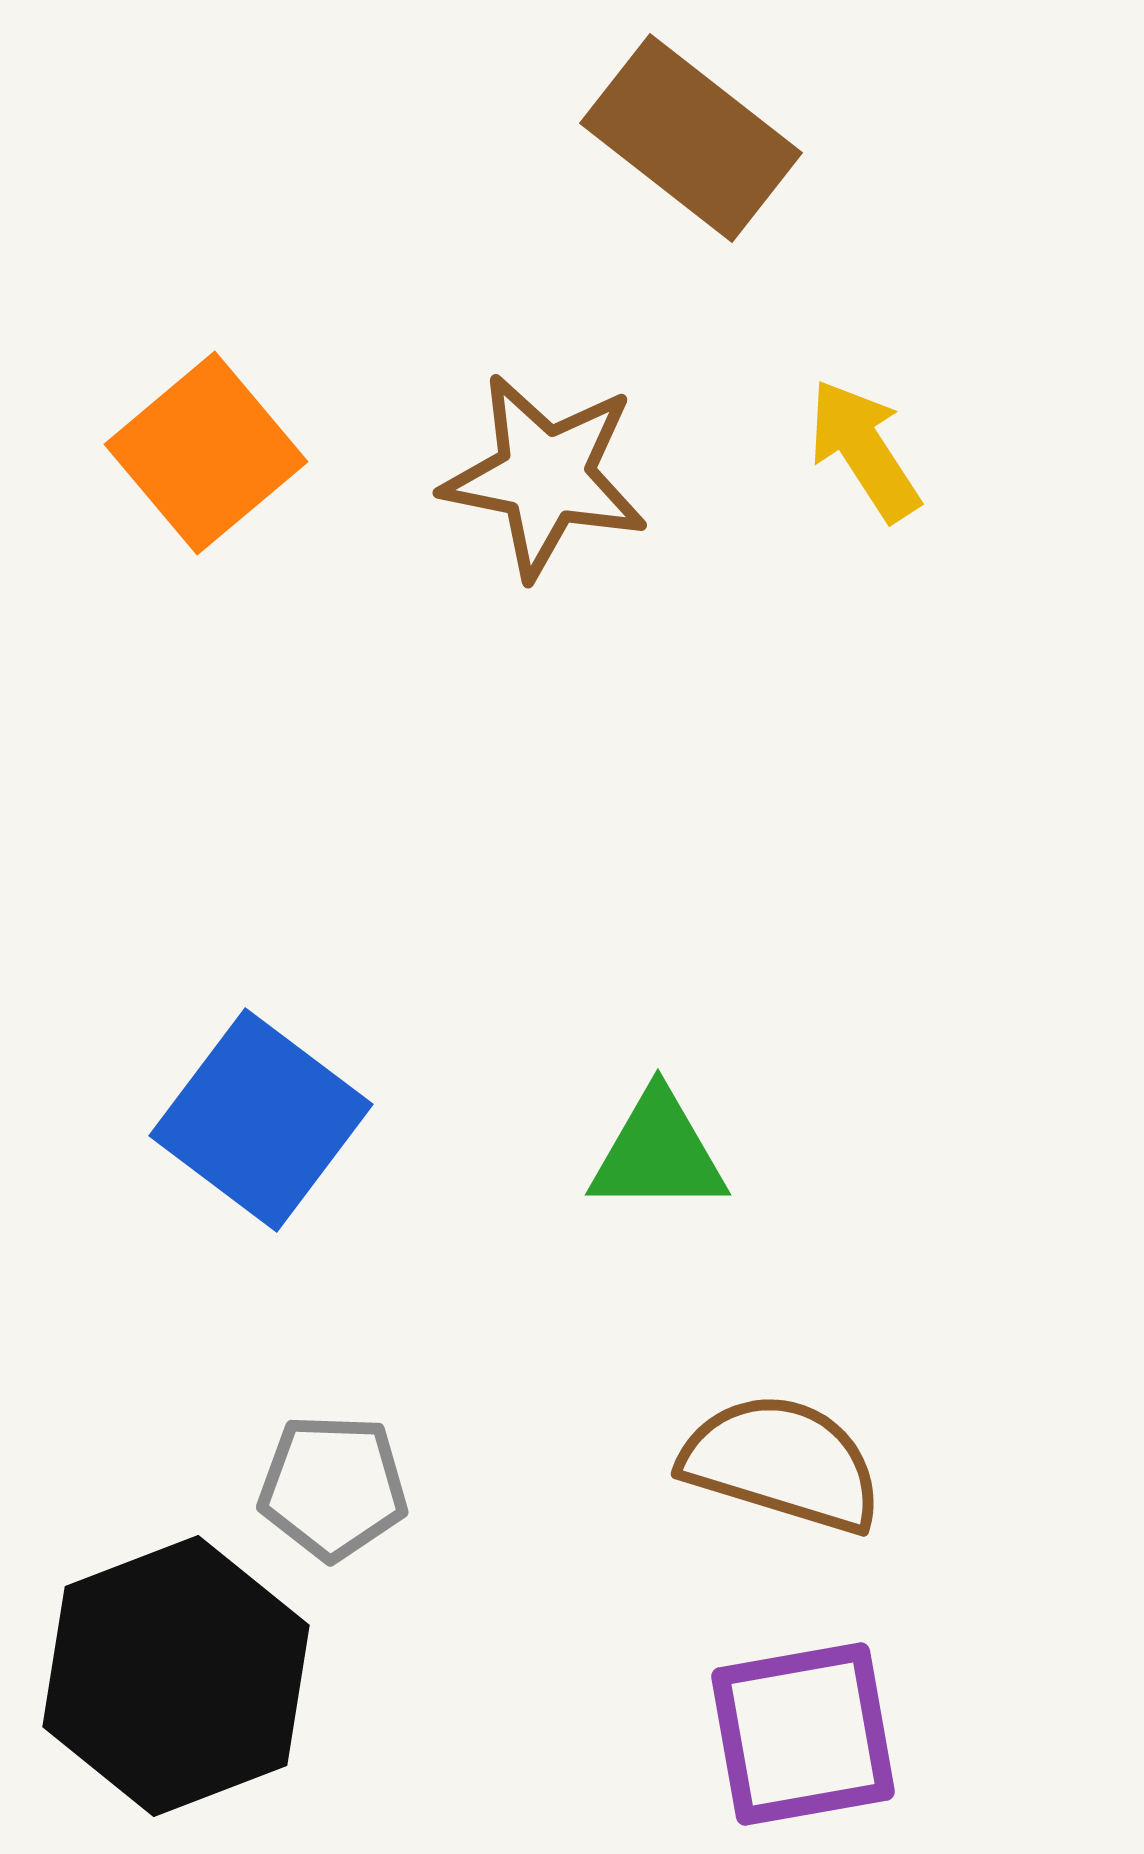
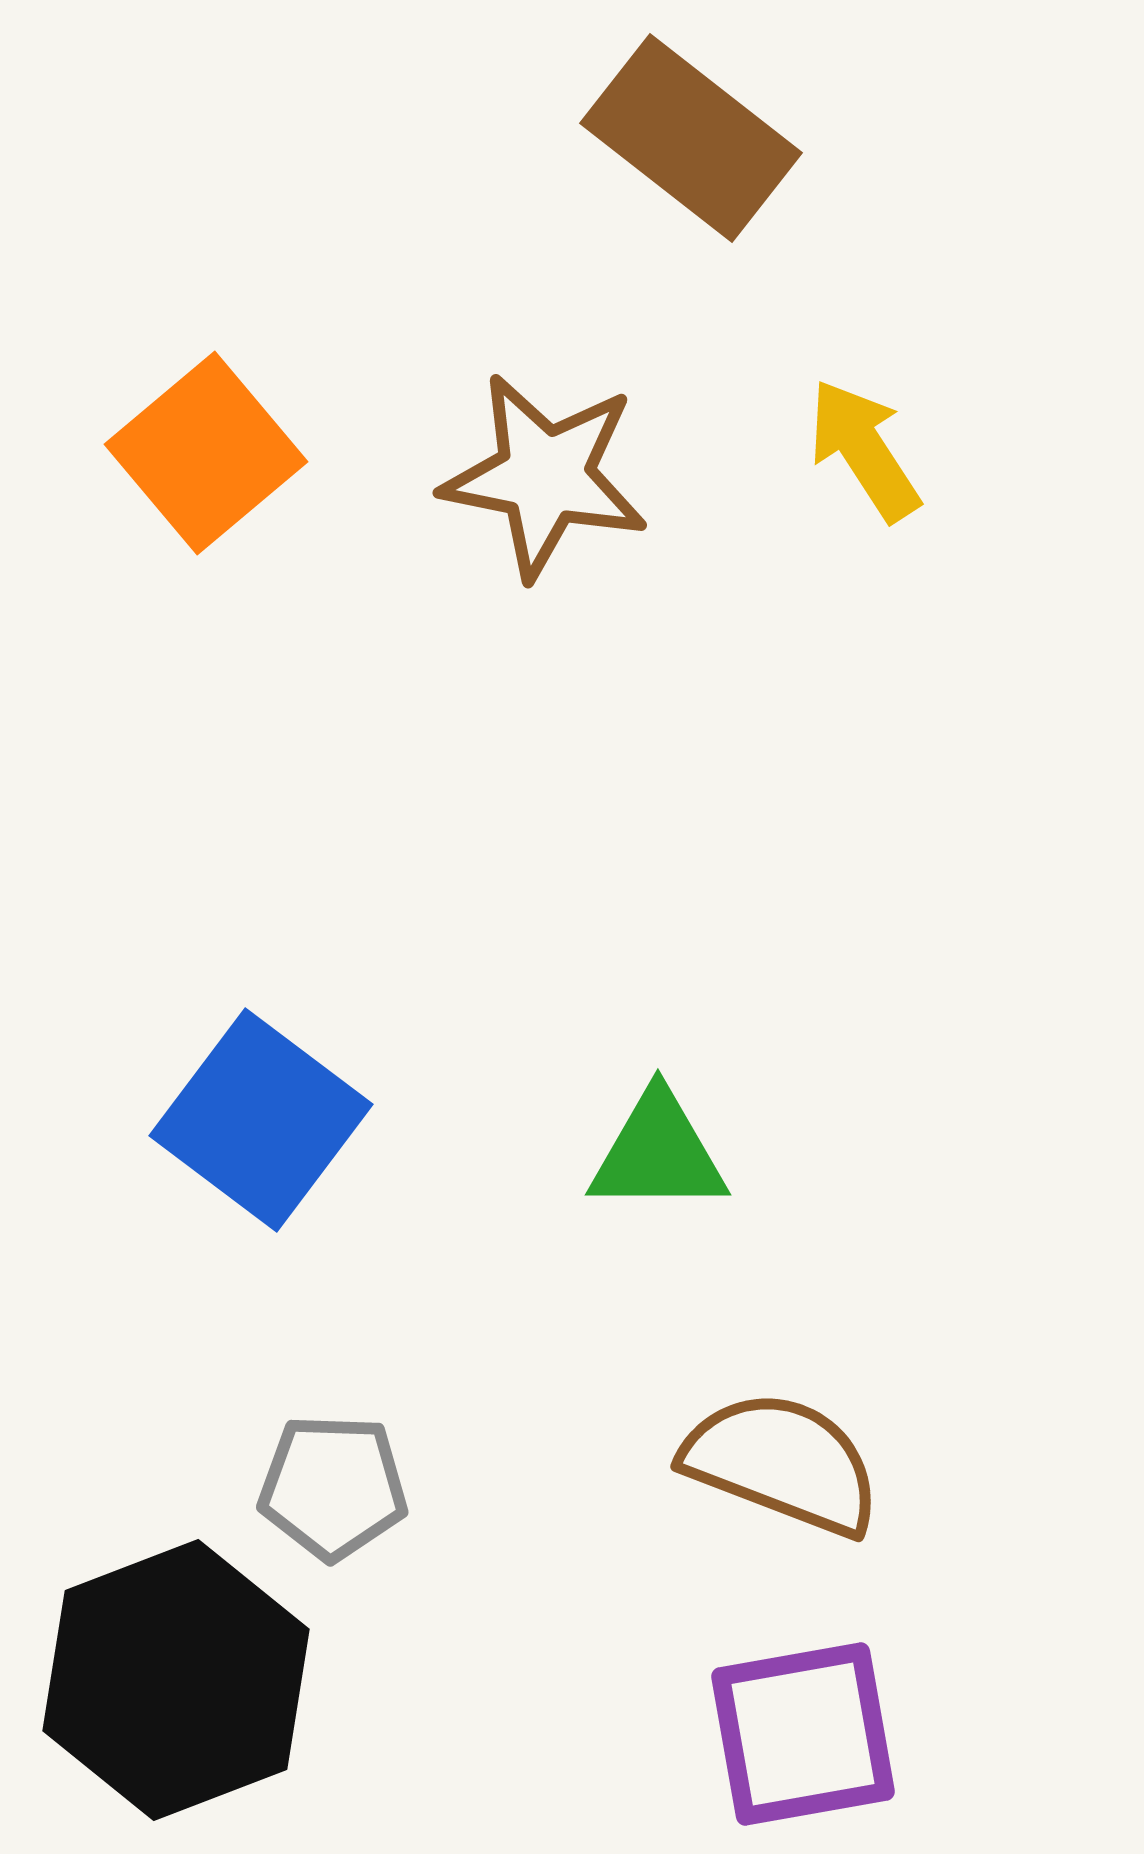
brown semicircle: rotated 4 degrees clockwise
black hexagon: moved 4 px down
